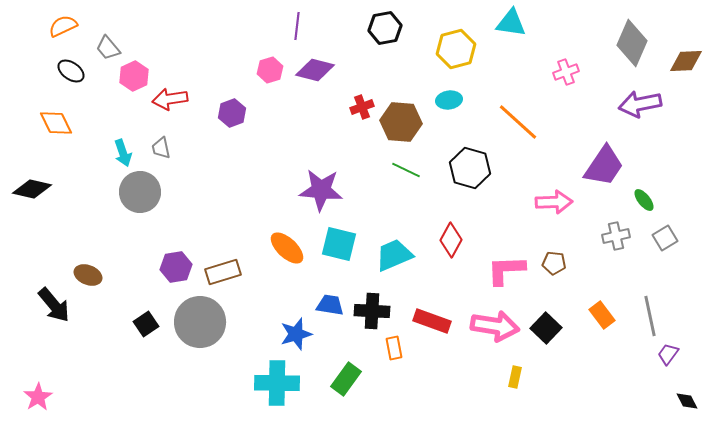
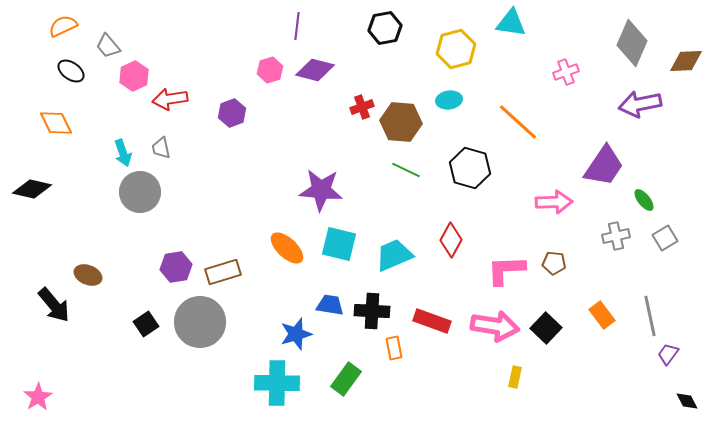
gray trapezoid at (108, 48): moved 2 px up
